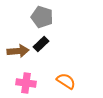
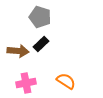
gray pentagon: moved 2 px left
brown arrow: rotated 10 degrees clockwise
pink cross: rotated 18 degrees counterclockwise
